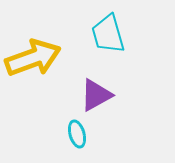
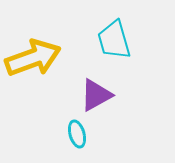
cyan trapezoid: moved 6 px right, 6 px down
